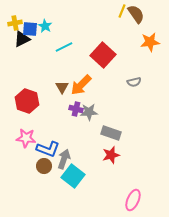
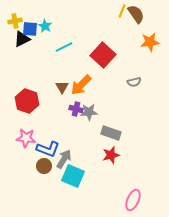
yellow cross: moved 2 px up
gray arrow: rotated 12 degrees clockwise
cyan square: rotated 15 degrees counterclockwise
